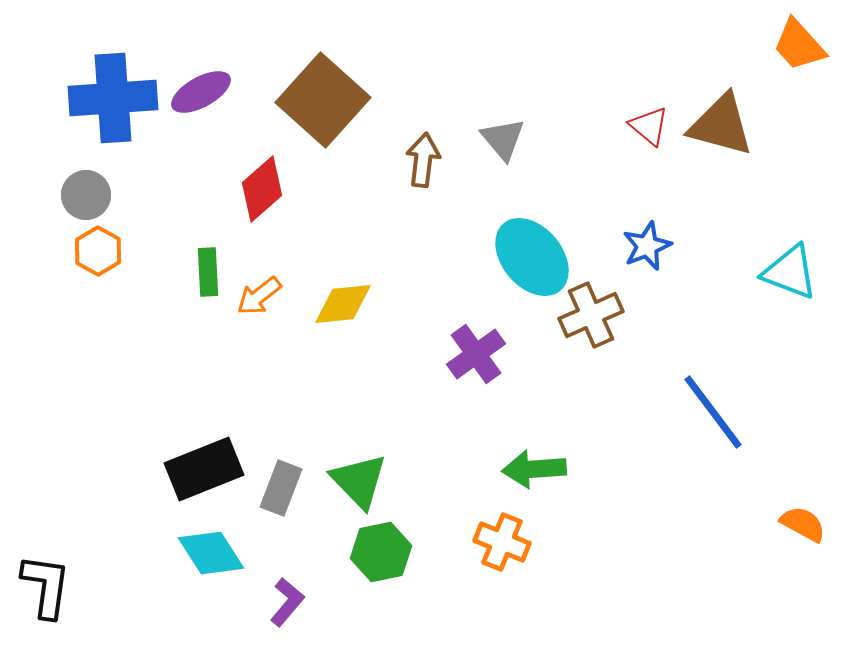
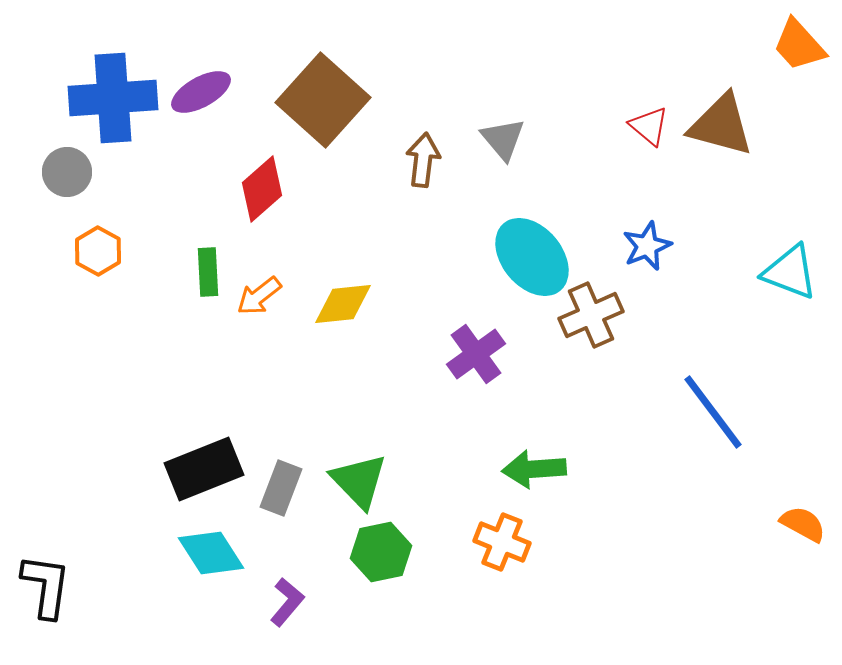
gray circle: moved 19 px left, 23 px up
